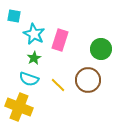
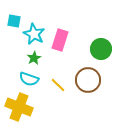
cyan square: moved 5 px down
